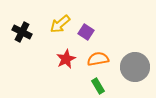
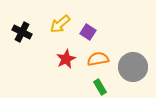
purple square: moved 2 px right
gray circle: moved 2 px left
green rectangle: moved 2 px right, 1 px down
